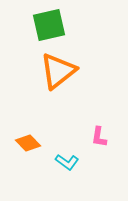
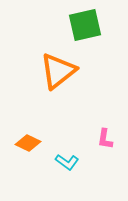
green square: moved 36 px right
pink L-shape: moved 6 px right, 2 px down
orange diamond: rotated 20 degrees counterclockwise
